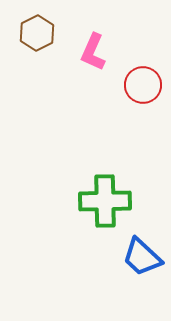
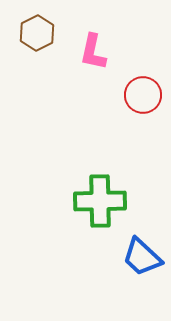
pink L-shape: rotated 12 degrees counterclockwise
red circle: moved 10 px down
green cross: moved 5 px left
